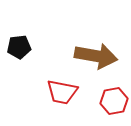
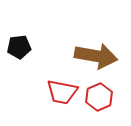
red hexagon: moved 15 px left, 4 px up; rotated 12 degrees counterclockwise
